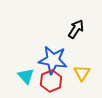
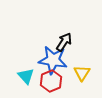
black arrow: moved 12 px left, 13 px down
